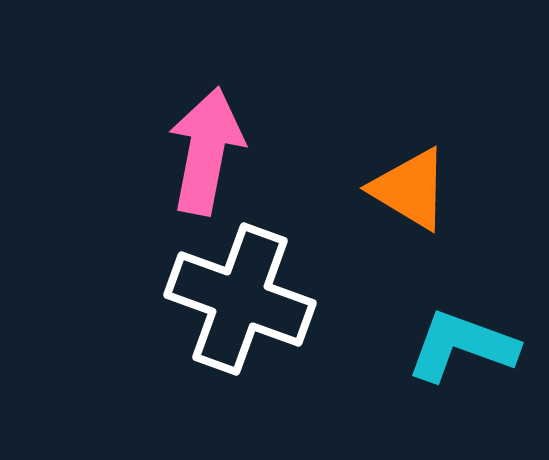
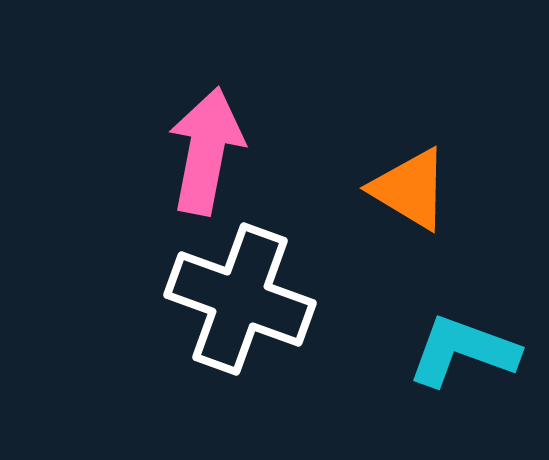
cyan L-shape: moved 1 px right, 5 px down
